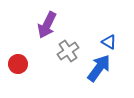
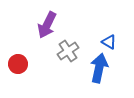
blue arrow: rotated 24 degrees counterclockwise
